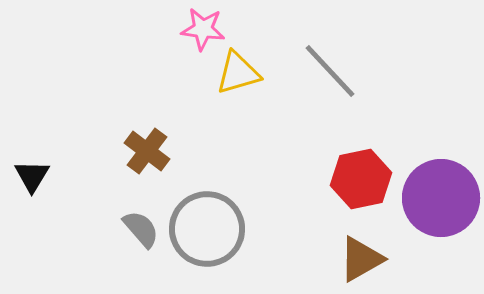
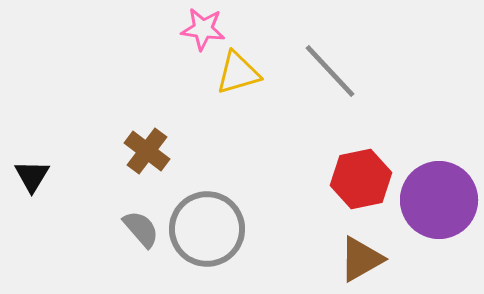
purple circle: moved 2 px left, 2 px down
